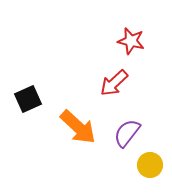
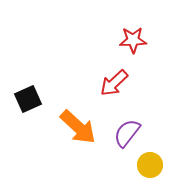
red star: moved 2 px right, 1 px up; rotated 16 degrees counterclockwise
